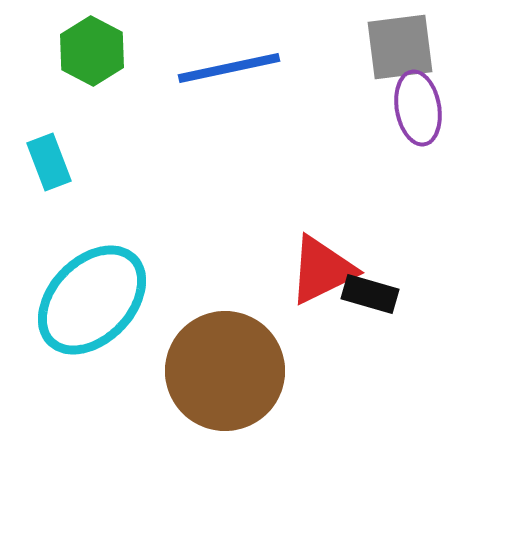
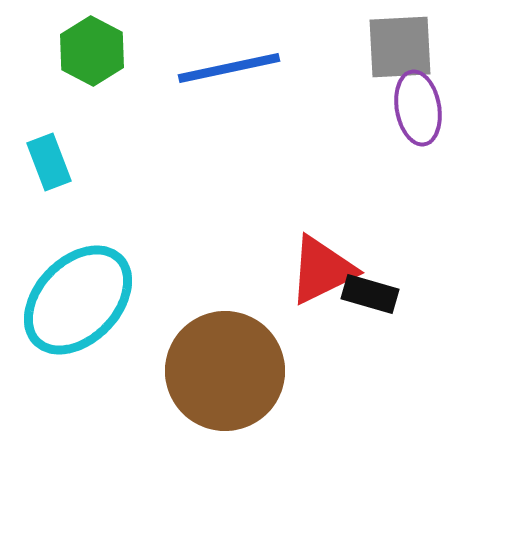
gray square: rotated 4 degrees clockwise
cyan ellipse: moved 14 px left
